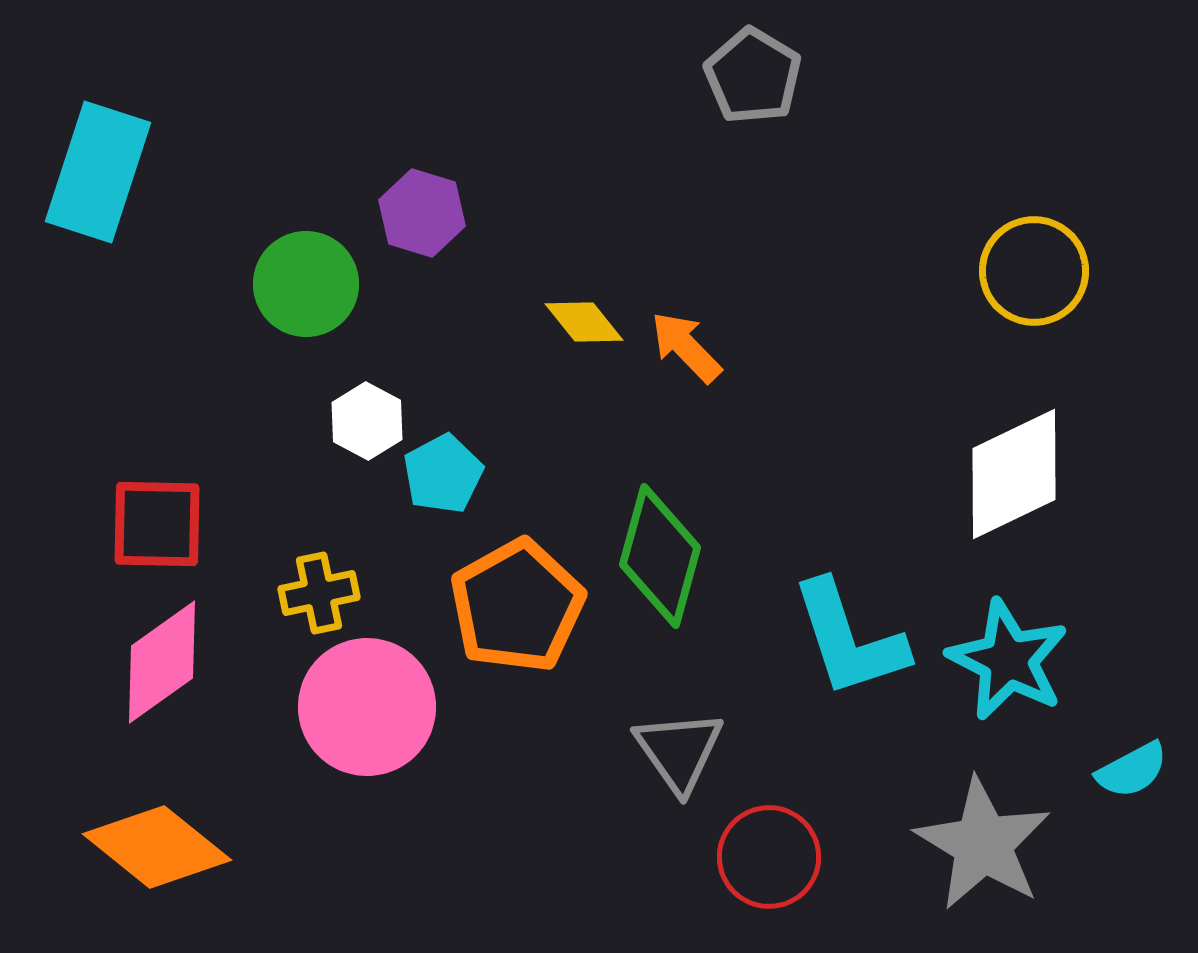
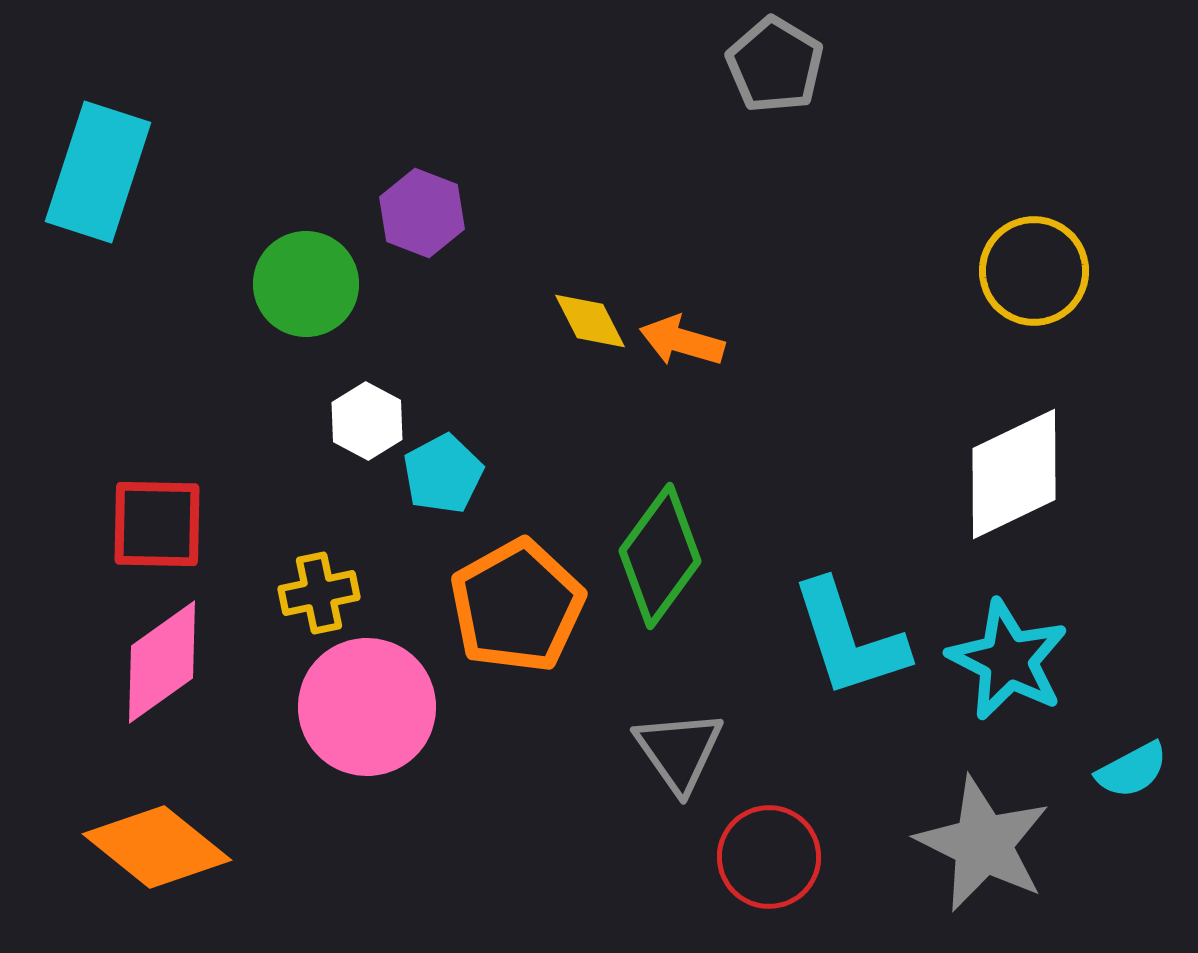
gray pentagon: moved 22 px right, 11 px up
purple hexagon: rotated 4 degrees clockwise
yellow diamond: moved 6 px right, 1 px up; rotated 12 degrees clockwise
orange arrow: moved 4 px left, 6 px up; rotated 30 degrees counterclockwise
green diamond: rotated 21 degrees clockwise
gray star: rotated 5 degrees counterclockwise
